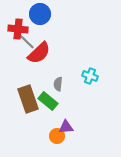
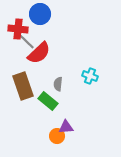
brown rectangle: moved 5 px left, 13 px up
